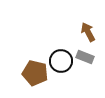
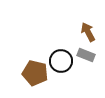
gray rectangle: moved 1 px right, 2 px up
